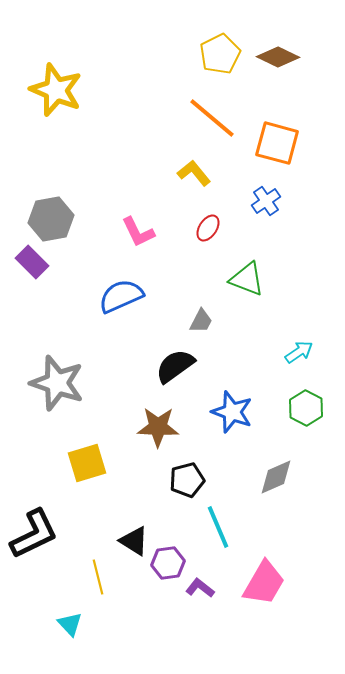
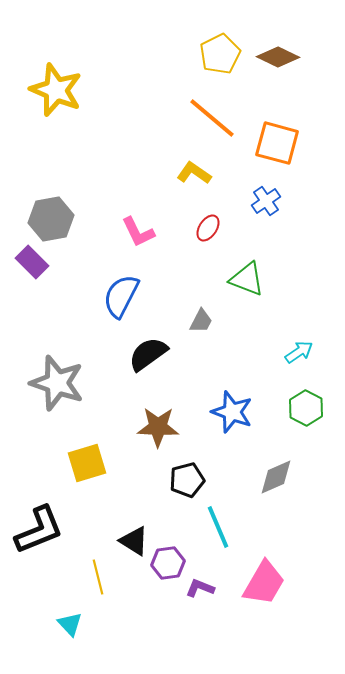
yellow L-shape: rotated 16 degrees counterclockwise
blue semicircle: rotated 39 degrees counterclockwise
black semicircle: moved 27 px left, 12 px up
black L-shape: moved 5 px right, 4 px up; rotated 4 degrees clockwise
purple L-shape: rotated 16 degrees counterclockwise
